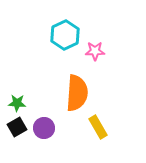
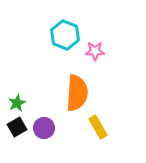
cyan hexagon: rotated 12 degrees counterclockwise
green star: rotated 30 degrees counterclockwise
